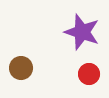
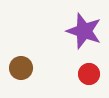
purple star: moved 2 px right, 1 px up
